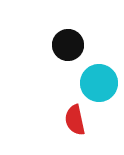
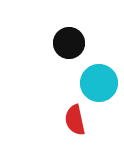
black circle: moved 1 px right, 2 px up
